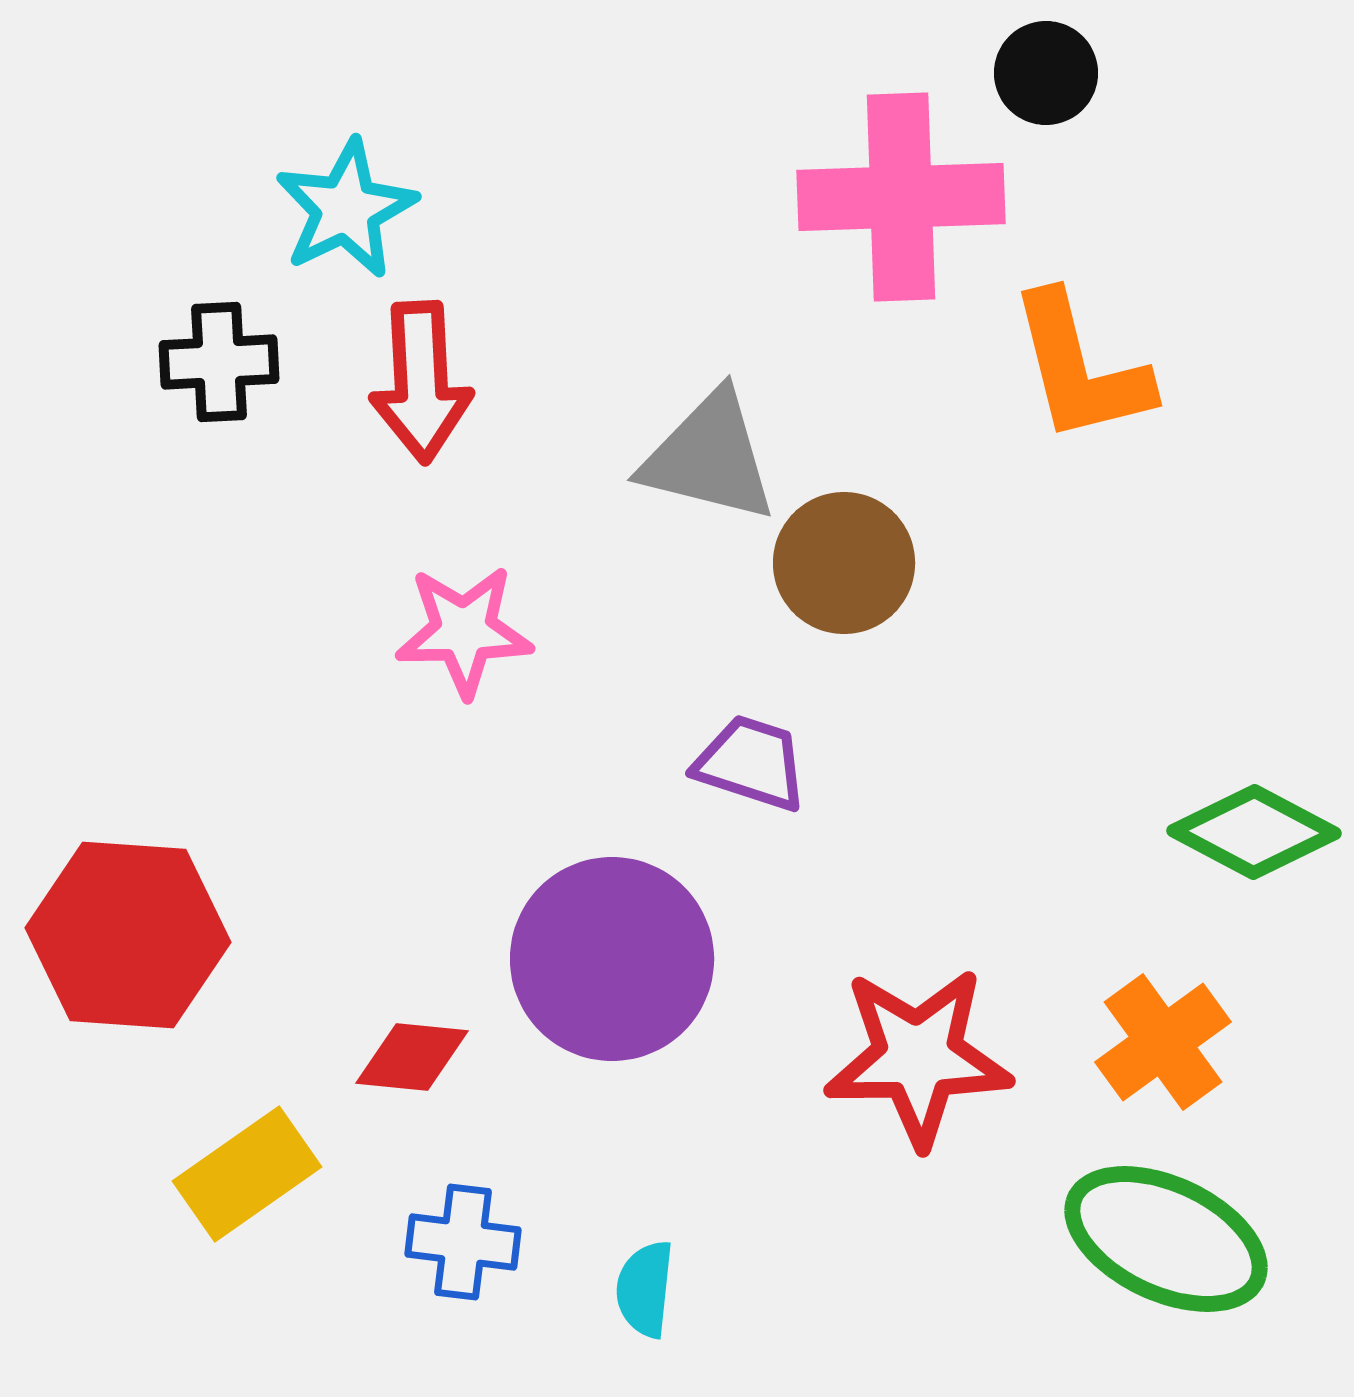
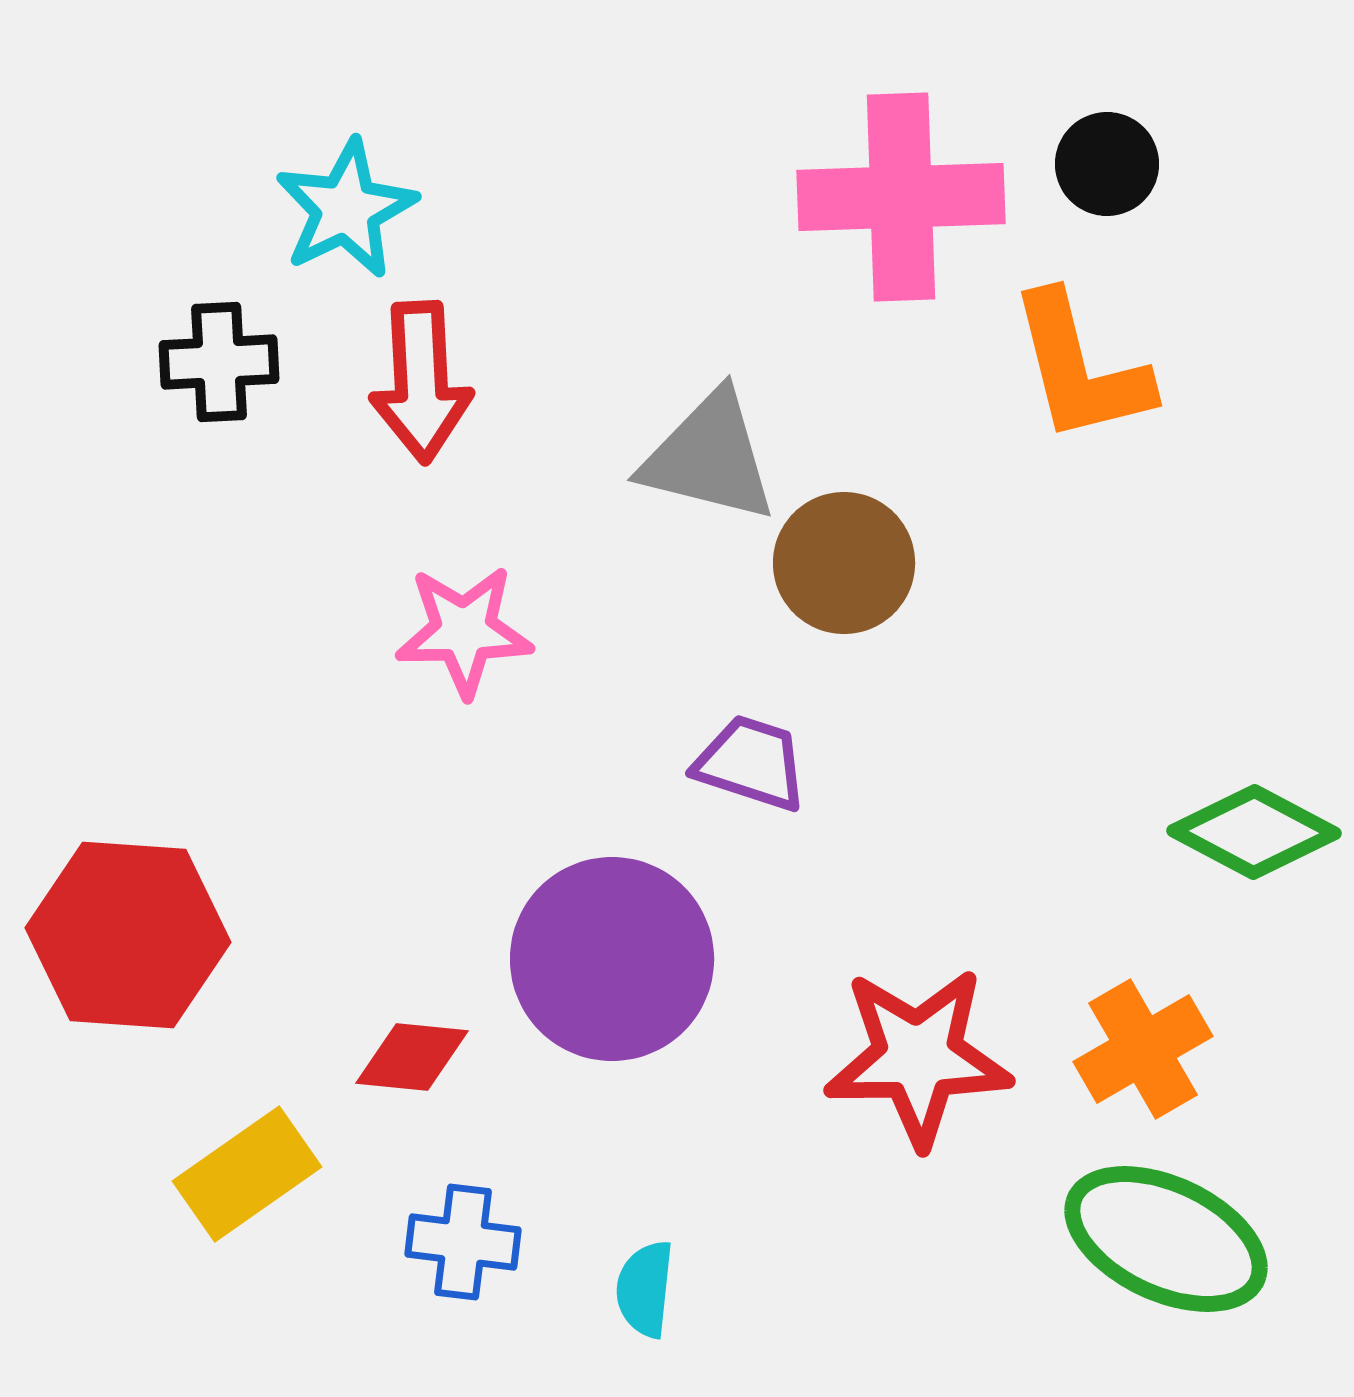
black circle: moved 61 px right, 91 px down
orange cross: moved 20 px left, 7 px down; rotated 6 degrees clockwise
